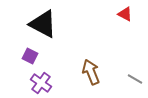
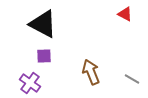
purple square: moved 14 px right; rotated 28 degrees counterclockwise
gray line: moved 3 px left
purple cross: moved 11 px left
